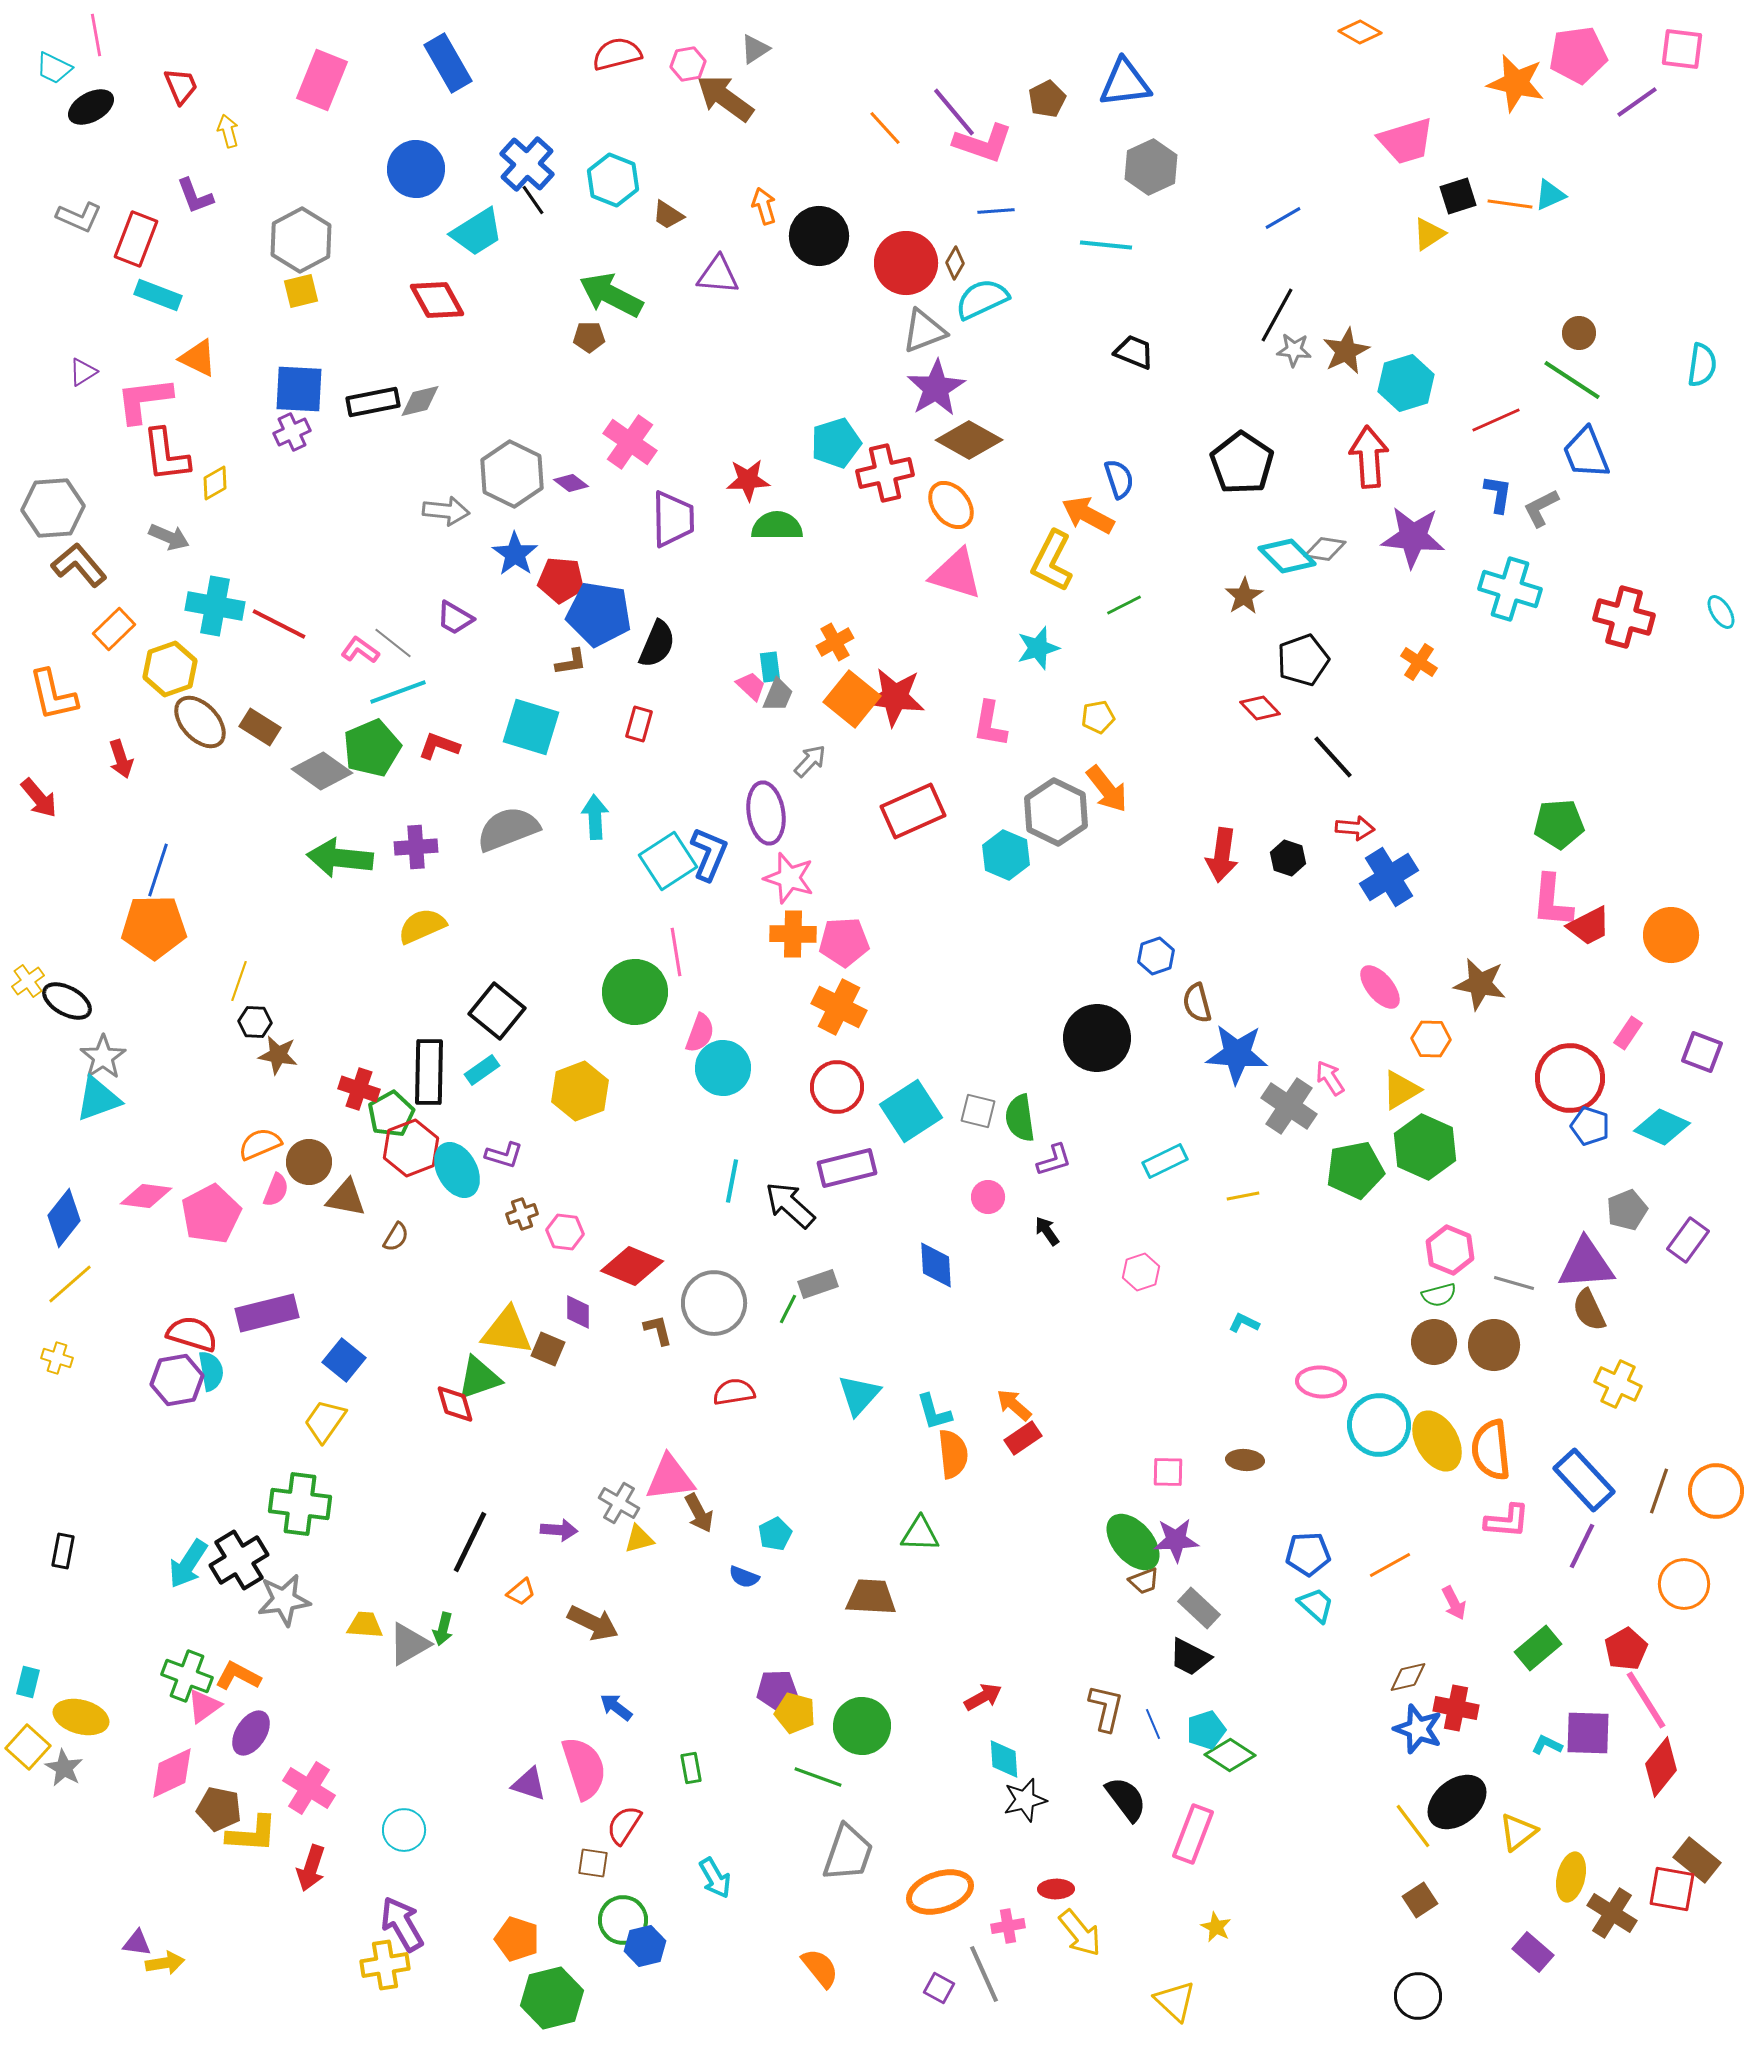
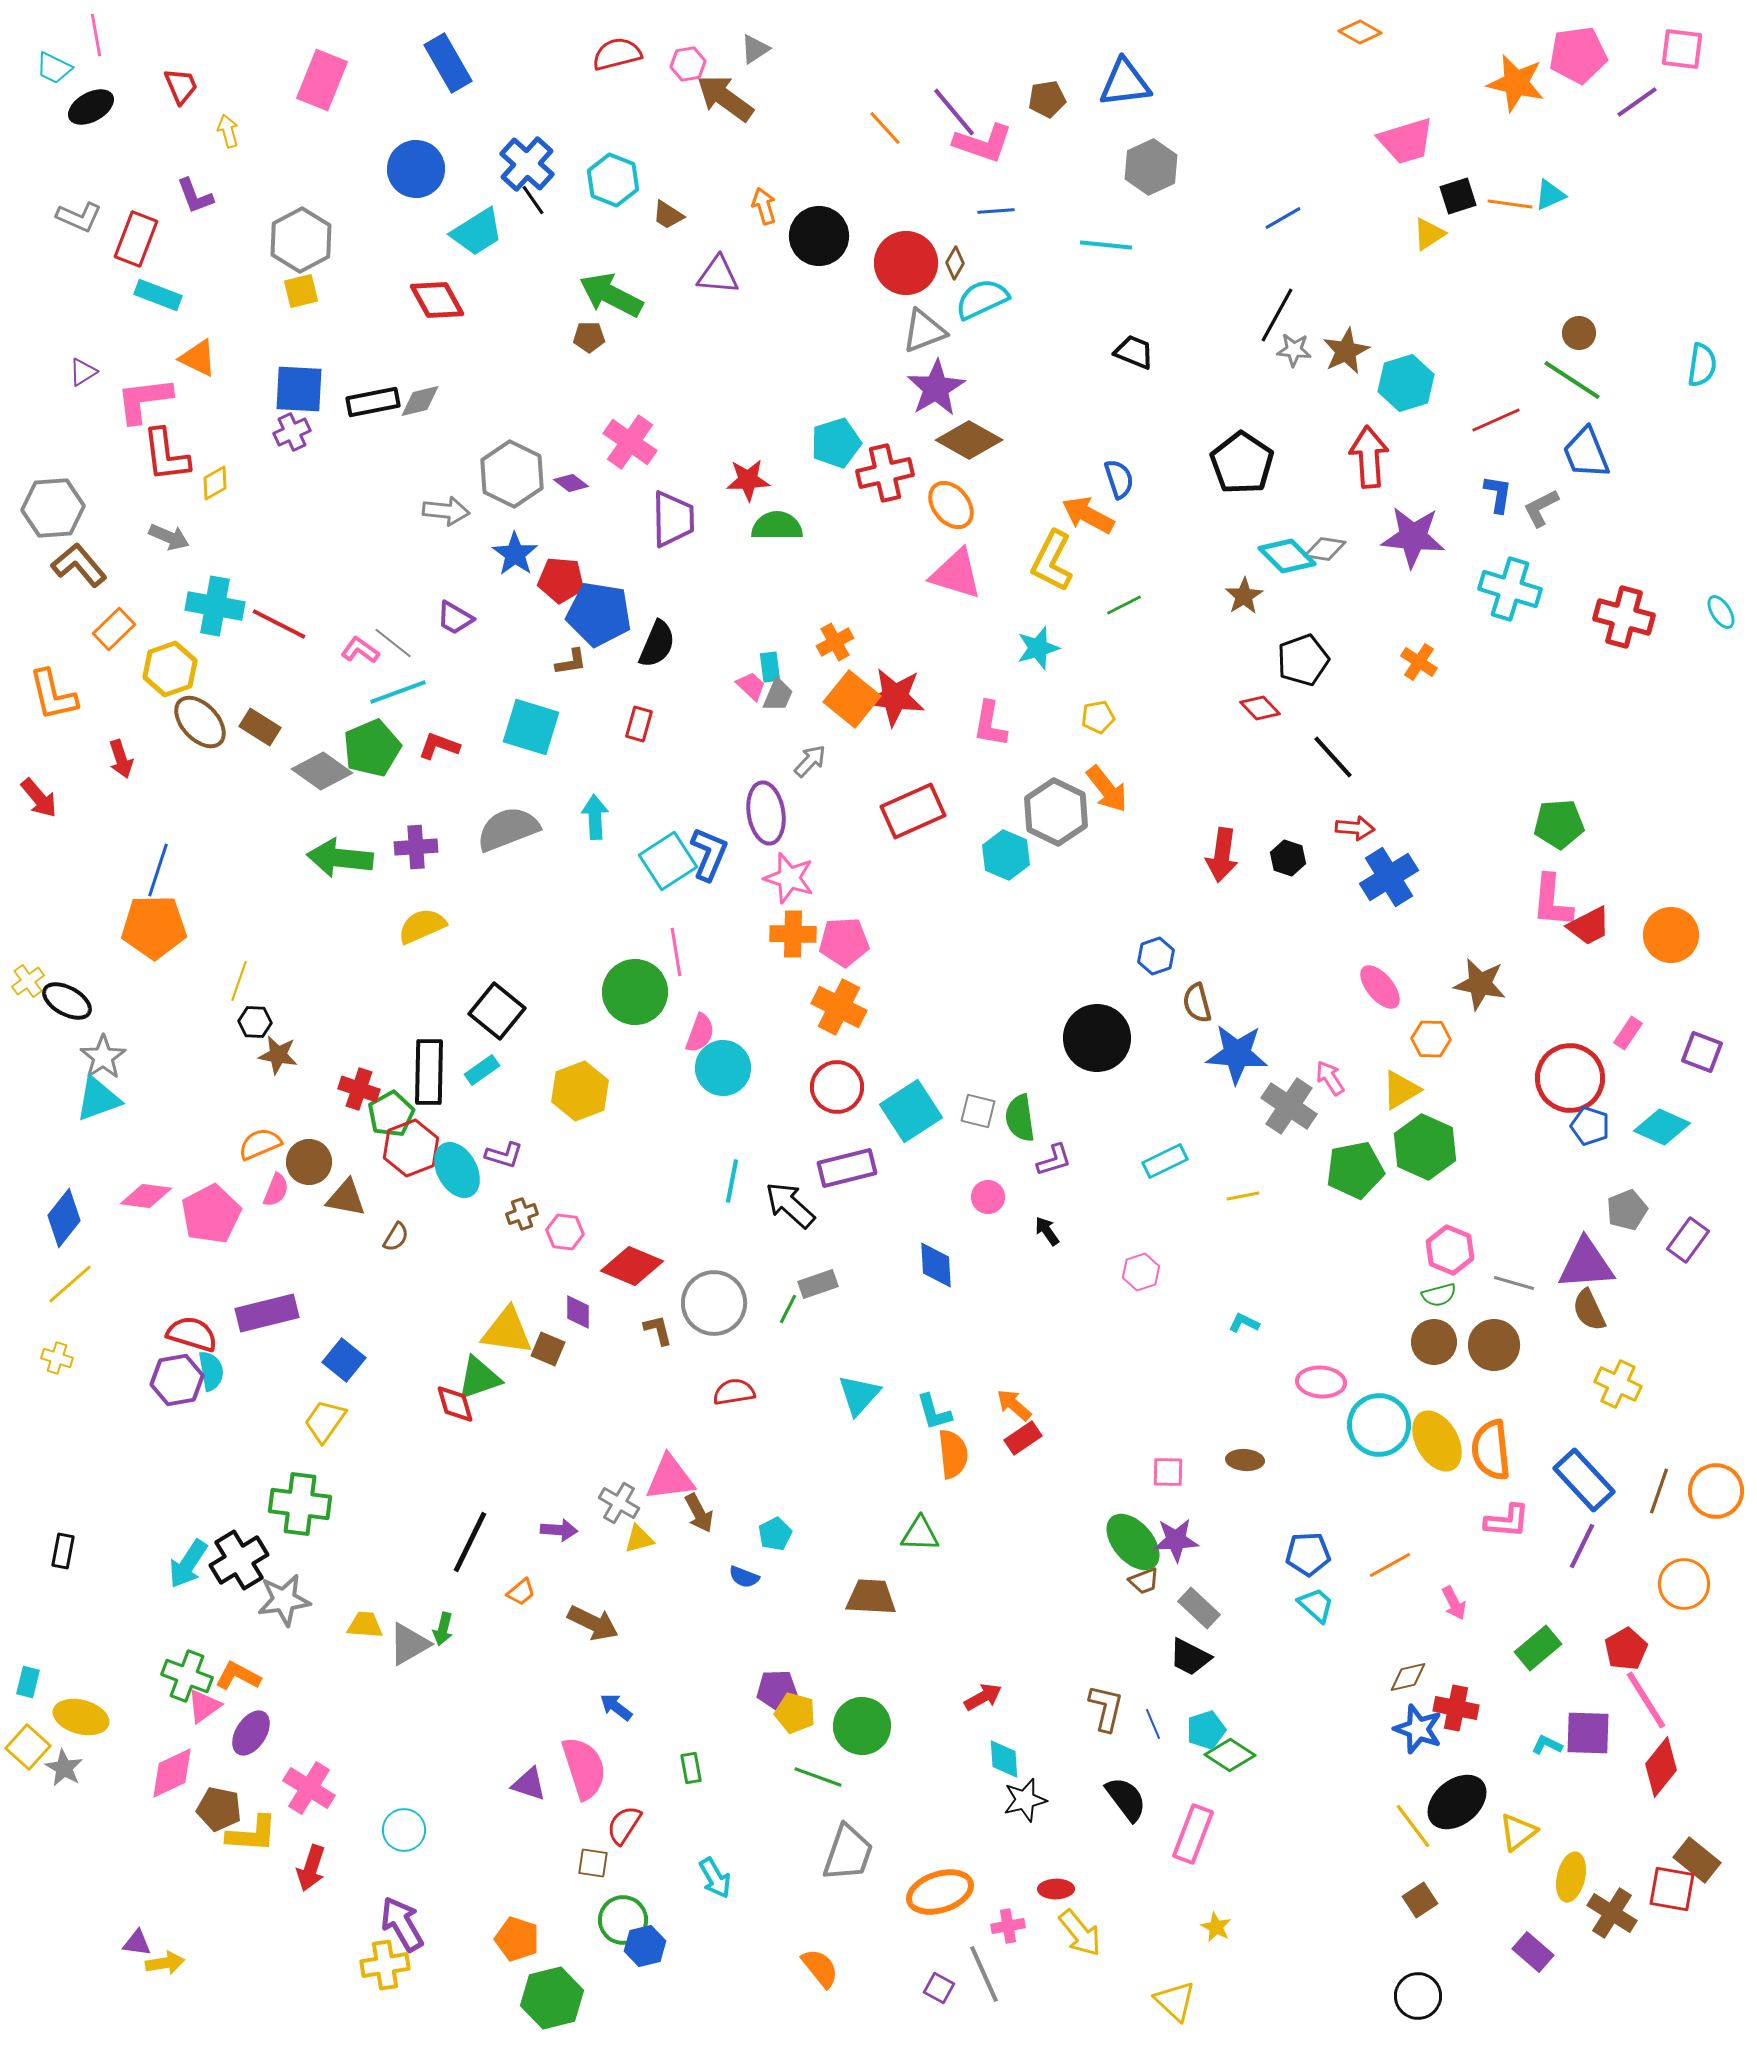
brown pentagon at (1047, 99): rotated 18 degrees clockwise
